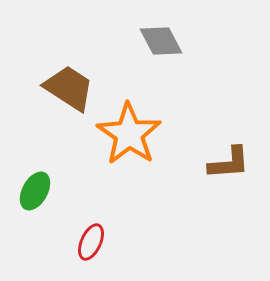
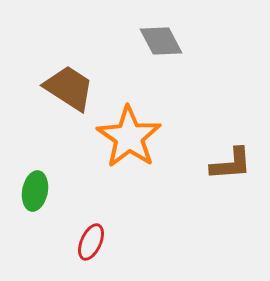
orange star: moved 3 px down
brown L-shape: moved 2 px right, 1 px down
green ellipse: rotated 18 degrees counterclockwise
